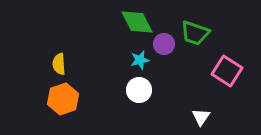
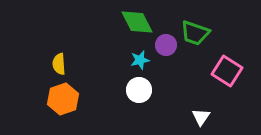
purple circle: moved 2 px right, 1 px down
